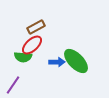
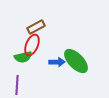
red ellipse: rotated 25 degrees counterclockwise
green semicircle: rotated 18 degrees counterclockwise
purple line: moved 4 px right; rotated 30 degrees counterclockwise
